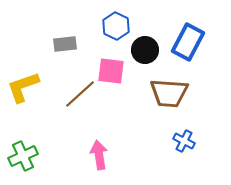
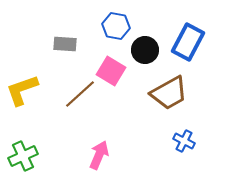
blue hexagon: rotated 16 degrees counterclockwise
gray rectangle: rotated 10 degrees clockwise
pink square: rotated 24 degrees clockwise
yellow L-shape: moved 1 px left, 3 px down
brown trapezoid: rotated 33 degrees counterclockwise
pink arrow: rotated 32 degrees clockwise
